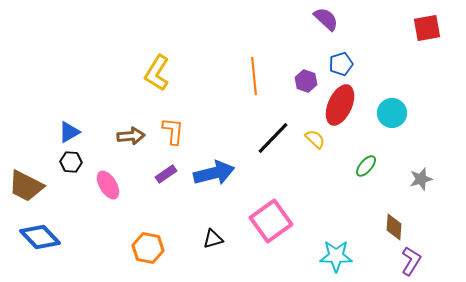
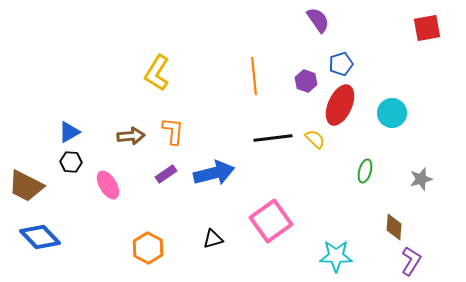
purple semicircle: moved 8 px left, 1 px down; rotated 12 degrees clockwise
black line: rotated 39 degrees clockwise
green ellipse: moved 1 px left, 5 px down; rotated 25 degrees counterclockwise
orange hexagon: rotated 16 degrees clockwise
